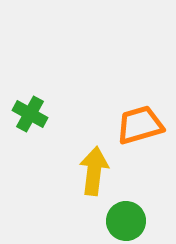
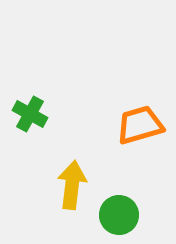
yellow arrow: moved 22 px left, 14 px down
green circle: moved 7 px left, 6 px up
